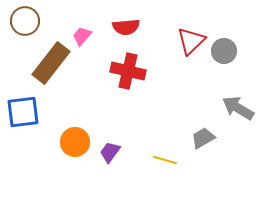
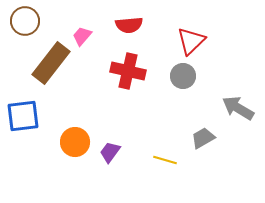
red semicircle: moved 3 px right, 2 px up
gray circle: moved 41 px left, 25 px down
blue square: moved 4 px down
